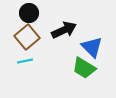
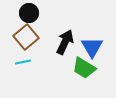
black arrow: moved 1 px right, 12 px down; rotated 40 degrees counterclockwise
brown square: moved 1 px left
blue triangle: rotated 15 degrees clockwise
cyan line: moved 2 px left, 1 px down
